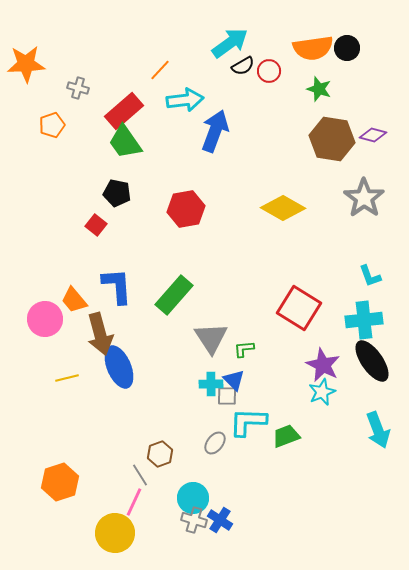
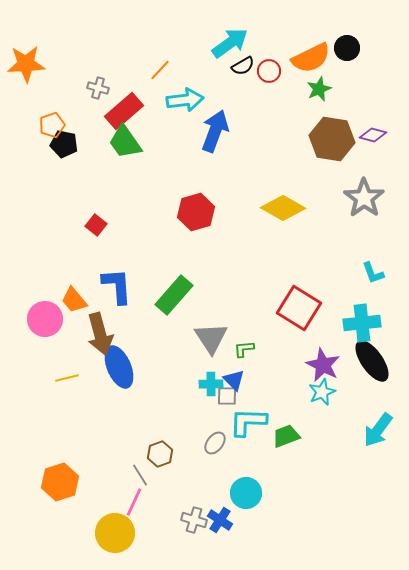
orange semicircle at (313, 48): moved 2 px left, 10 px down; rotated 18 degrees counterclockwise
gray cross at (78, 88): moved 20 px right
green star at (319, 89): rotated 30 degrees clockwise
black pentagon at (117, 193): moved 53 px left, 49 px up
red hexagon at (186, 209): moved 10 px right, 3 px down; rotated 6 degrees counterclockwise
cyan L-shape at (370, 276): moved 3 px right, 3 px up
cyan cross at (364, 320): moved 2 px left, 3 px down
cyan arrow at (378, 430): rotated 57 degrees clockwise
cyan circle at (193, 498): moved 53 px right, 5 px up
